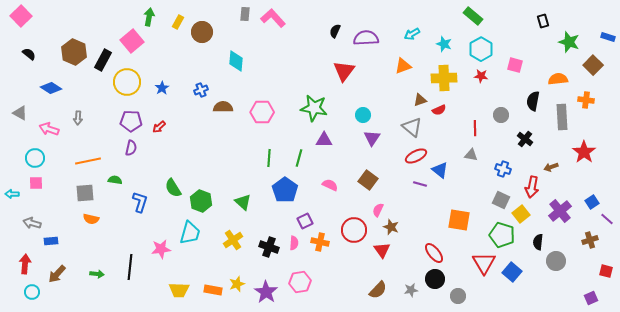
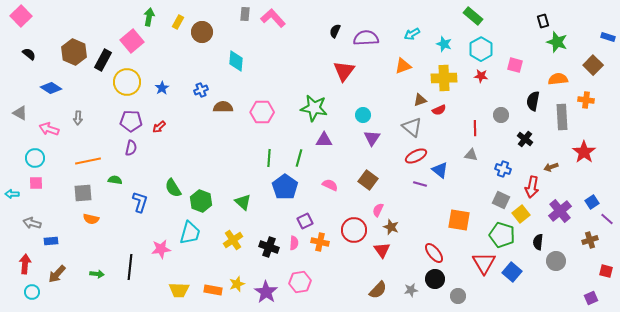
green star at (569, 42): moved 12 px left
blue pentagon at (285, 190): moved 3 px up
gray square at (85, 193): moved 2 px left
